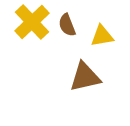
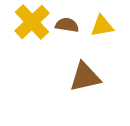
brown semicircle: rotated 120 degrees clockwise
yellow triangle: moved 10 px up
